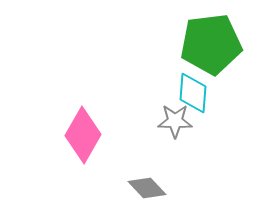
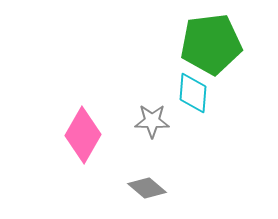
gray star: moved 23 px left
gray diamond: rotated 6 degrees counterclockwise
